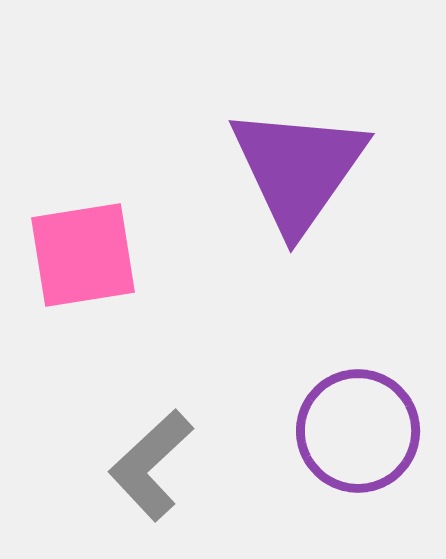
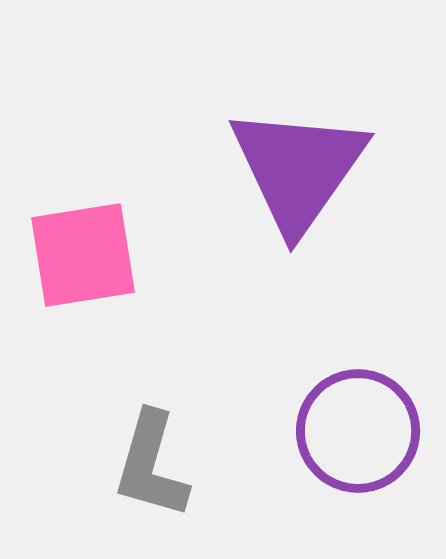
gray L-shape: rotated 31 degrees counterclockwise
